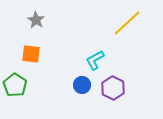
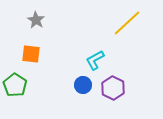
blue circle: moved 1 px right
